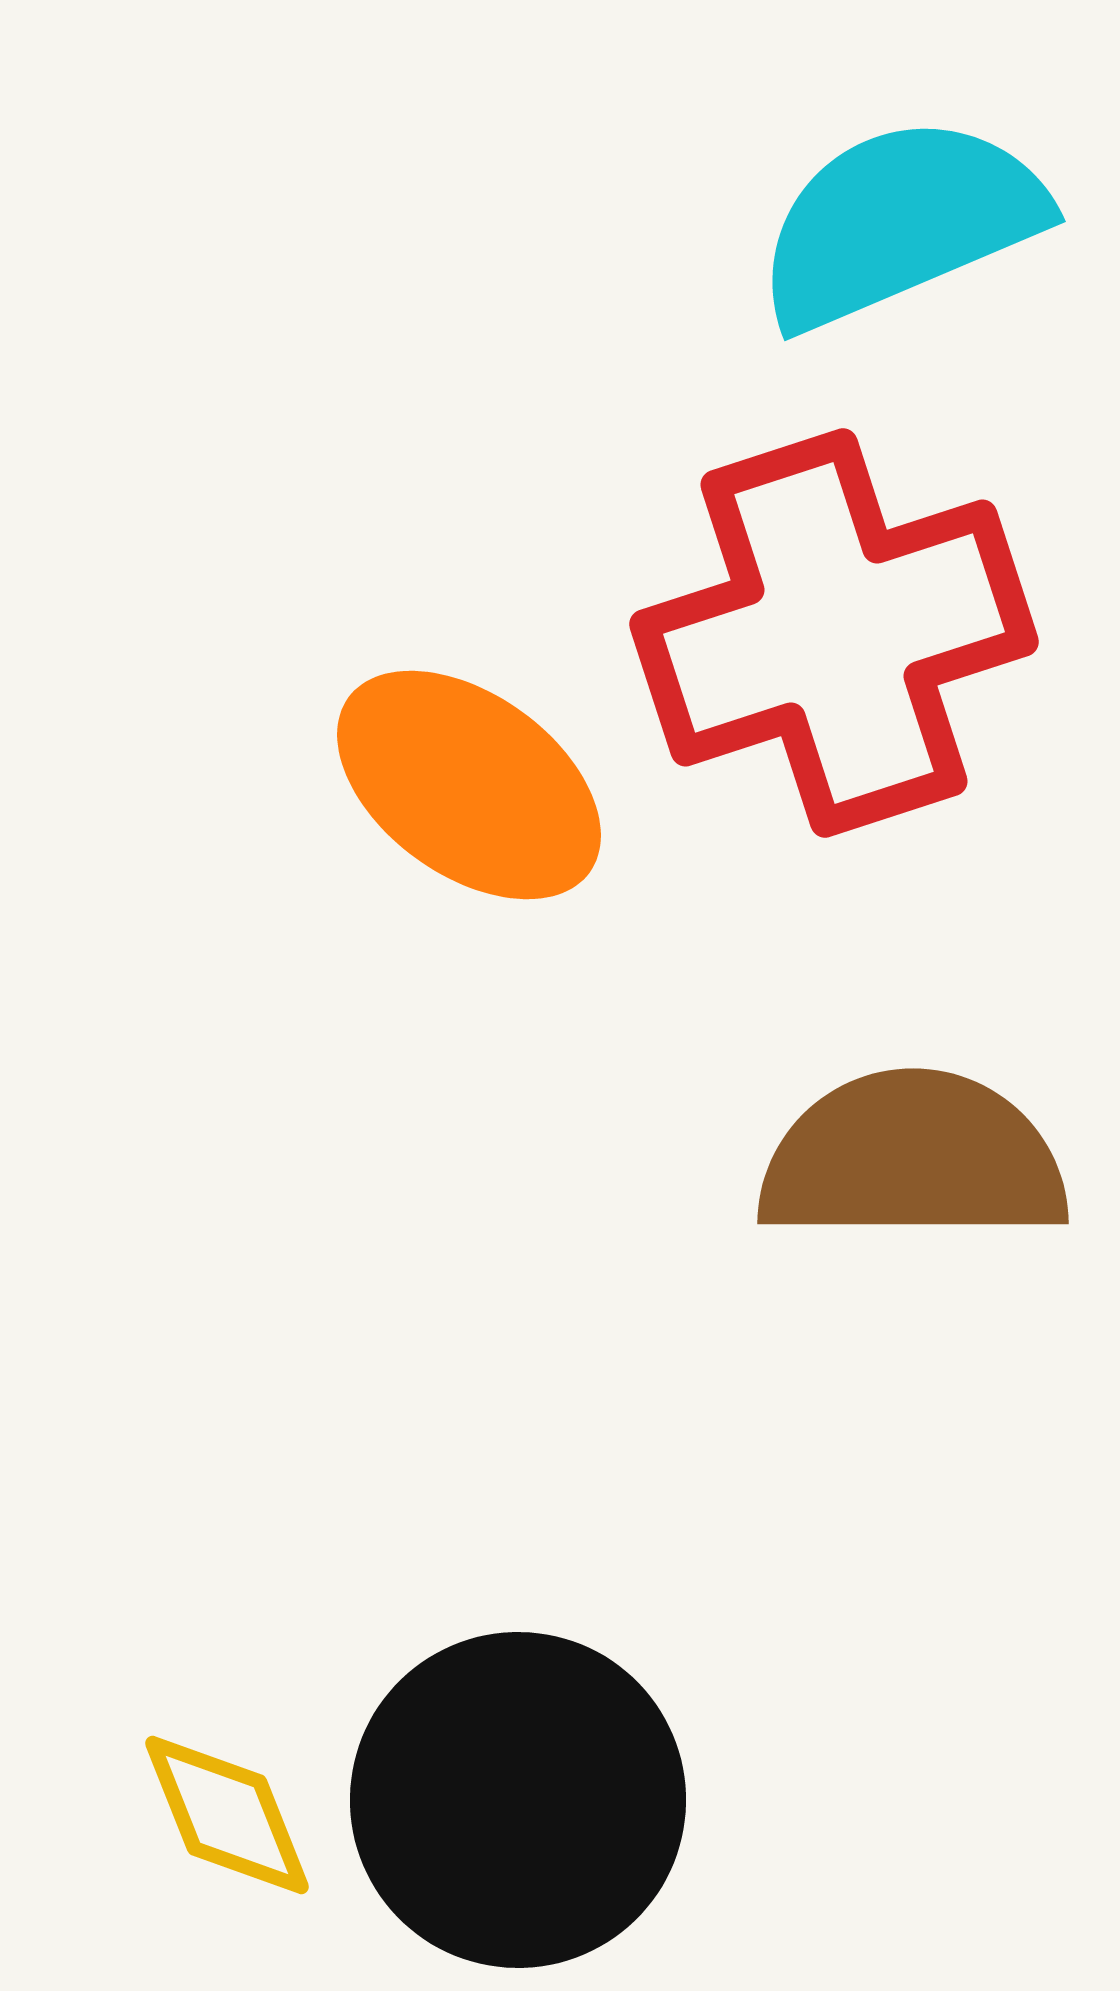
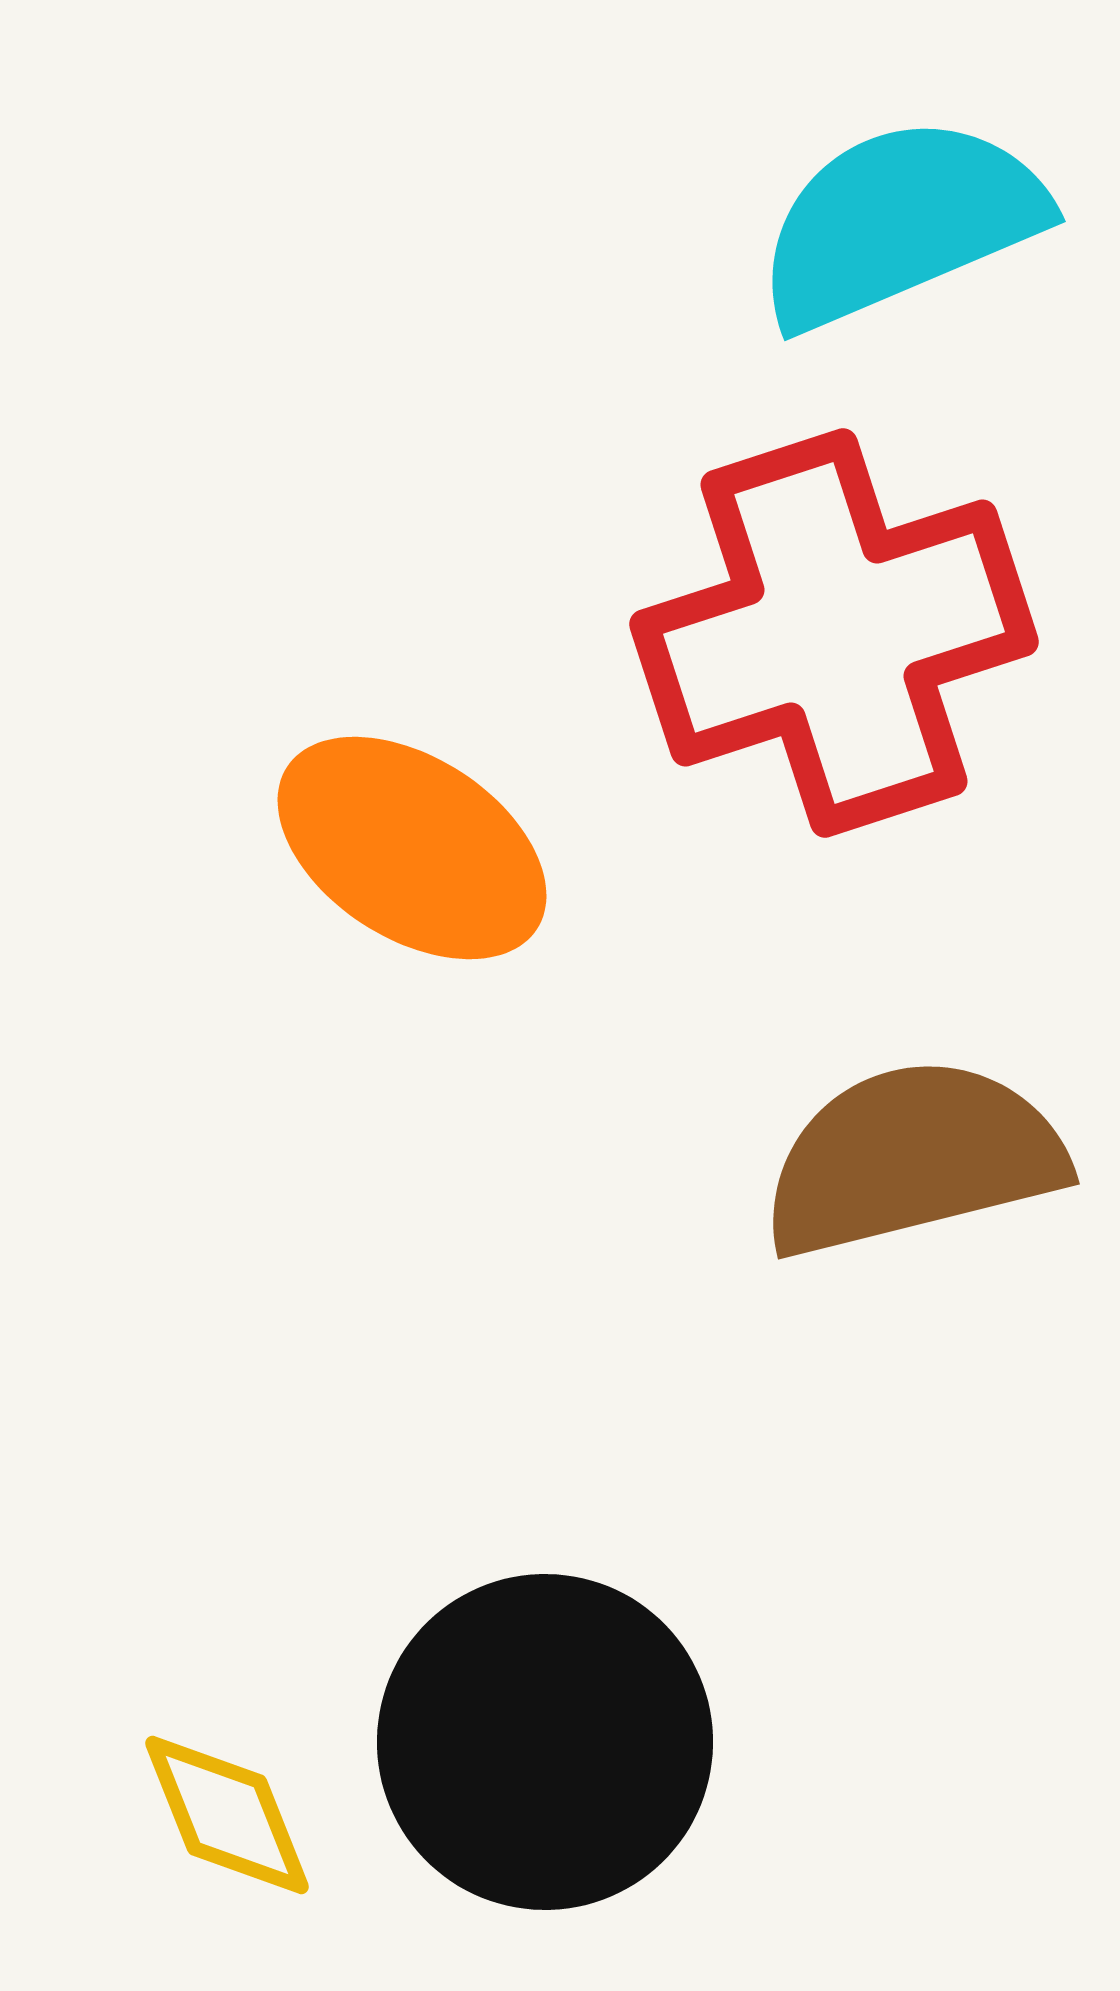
orange ellipse: moved 57 px left, 63 px down; rotated 3 degrees counterclockwise
brown semicircle: rotated 14 degrees counterclockwise
black circle: moved 27 px right, 58 px up
